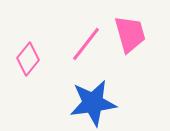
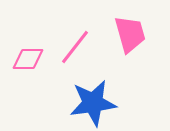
pink line: moved 11 px left, 3 px down
pink diamond: rotated 52 degrees clockwise
